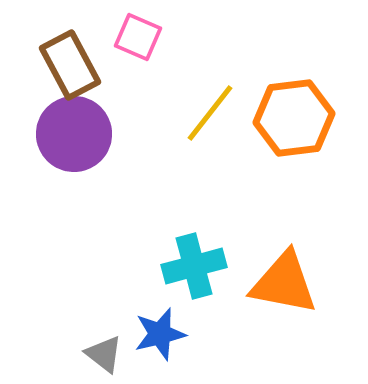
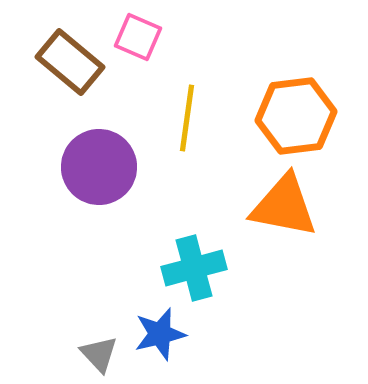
brown rectangle: moved 3 px up; rotated 22 degrees counterclockwise
yellow line: moved 23 px left, 5 px down; rotated 30 degrees counterclockwise
orange hexagon: moved 2 px right, 2 px up
purple circle: moved 25 px right, 33 px down
cyan cross: moved 2 px down
orange triangle: moved 77 px up
gray triangle: moved 5 px left; rotated 9 degrees clockwise
